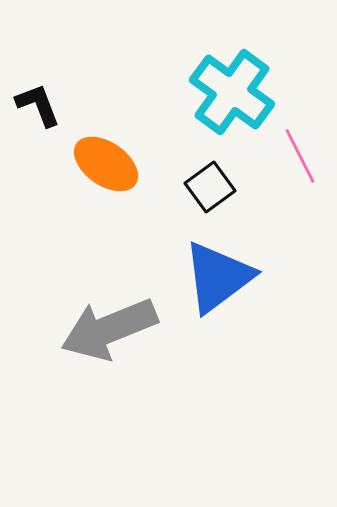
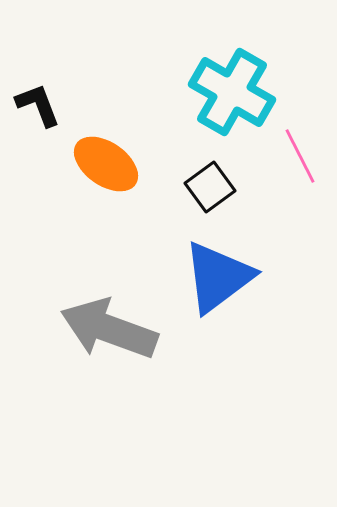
cyan cross: rotated 6 degrees counterclockwise
gray arrow: rotated 42 degrees clockwise
